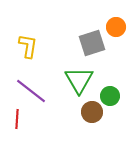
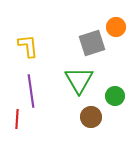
yellow L-shape: rotated 15 degrees counterclockwise
purple line: rotated 44 degrees clockwise
green circle: moved 5 px right
brown circle: moved 1 px left, 5 px down
